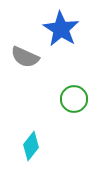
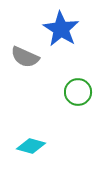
green circle: moved 4 px right, 7 px up
cyan diamond: rotated 68 degrees clockwise
